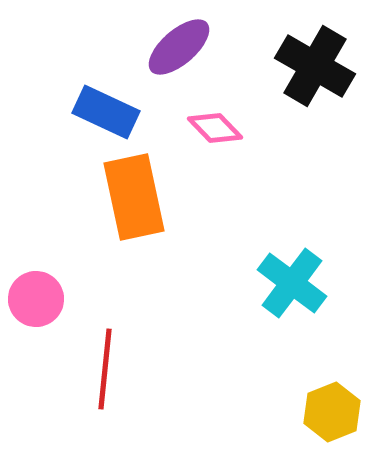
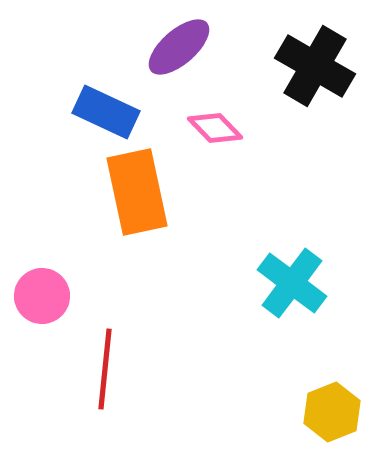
orange rectangle: moved 3 px right, 5 px up
pink circle: moved 6 px right, 3 px up
